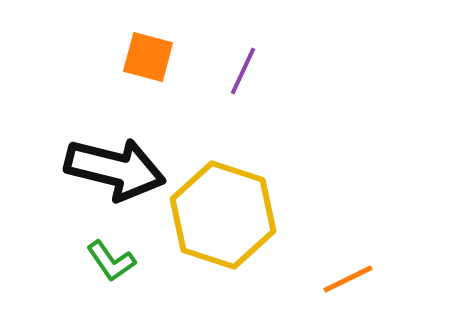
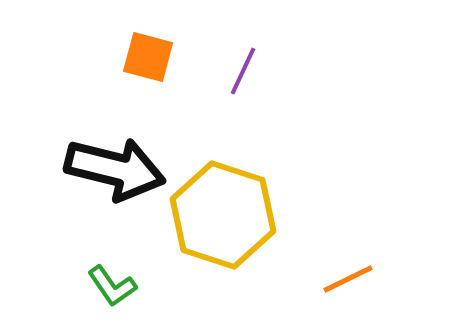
green L-shape: moved 1 px right, 25 px down
